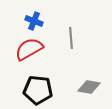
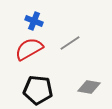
gray line: moved 1 px left, 5 px down; rotated 60 degrees clockwise
